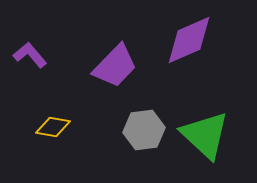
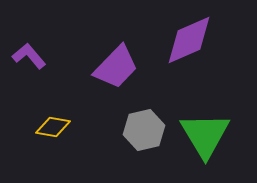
purple L-shape: moved 1 px left, 1 px down
purple trapezoid: moved 1 px right, 1 px down
gray hexagon: rotated 6 degrees counterclockwise
green triangle: rotated 16 degrees clockwise
